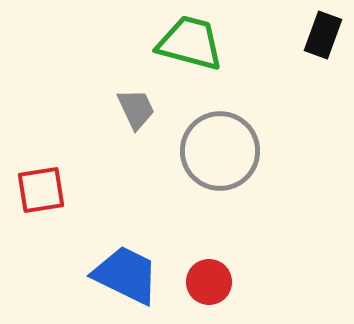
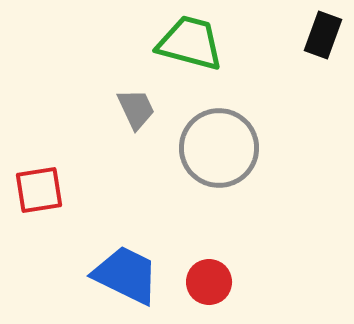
gray circle: moved 1 px left, 3 px up
red square: moved 2 px left
